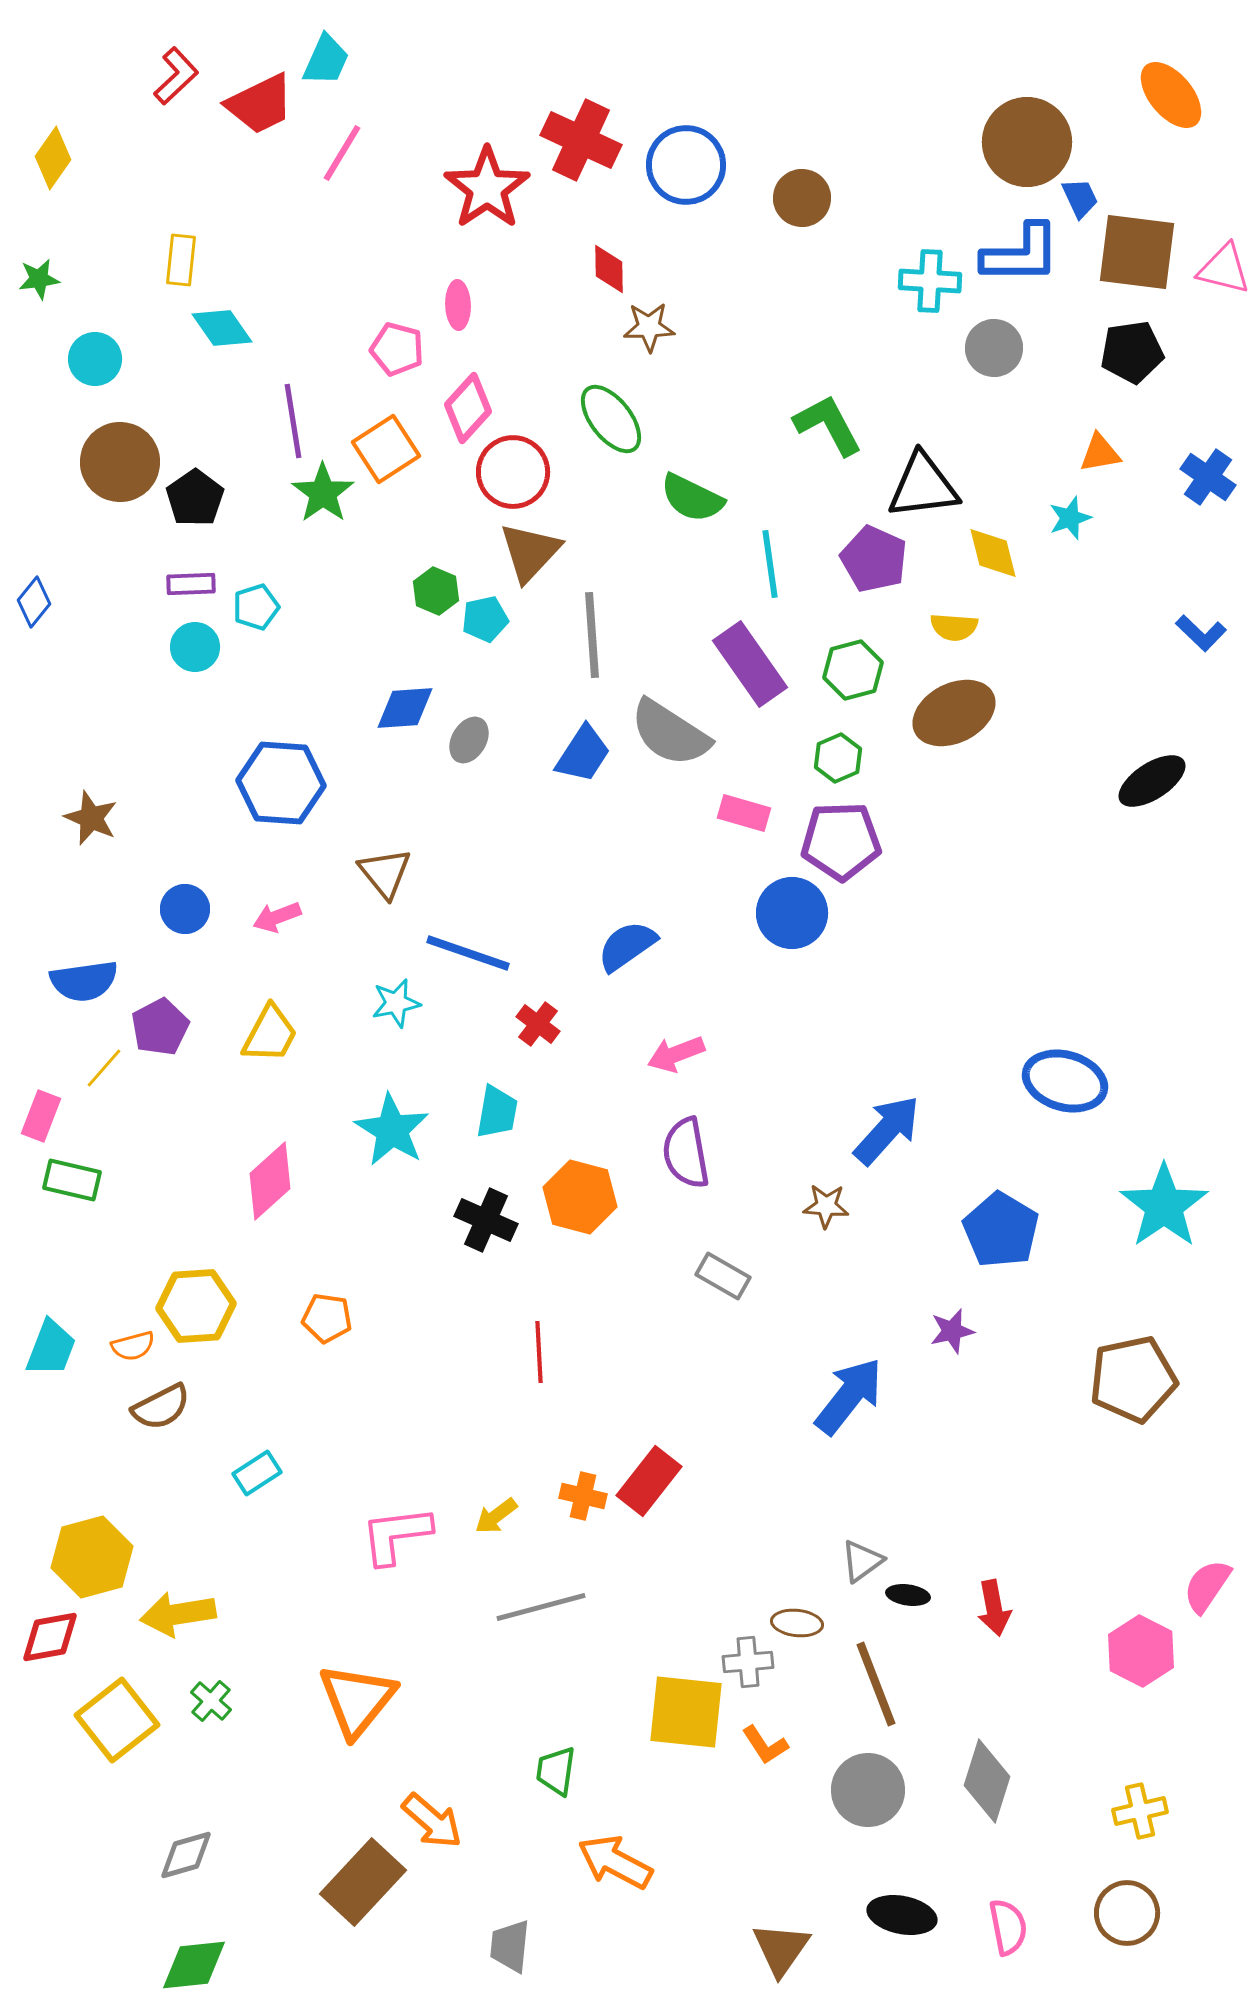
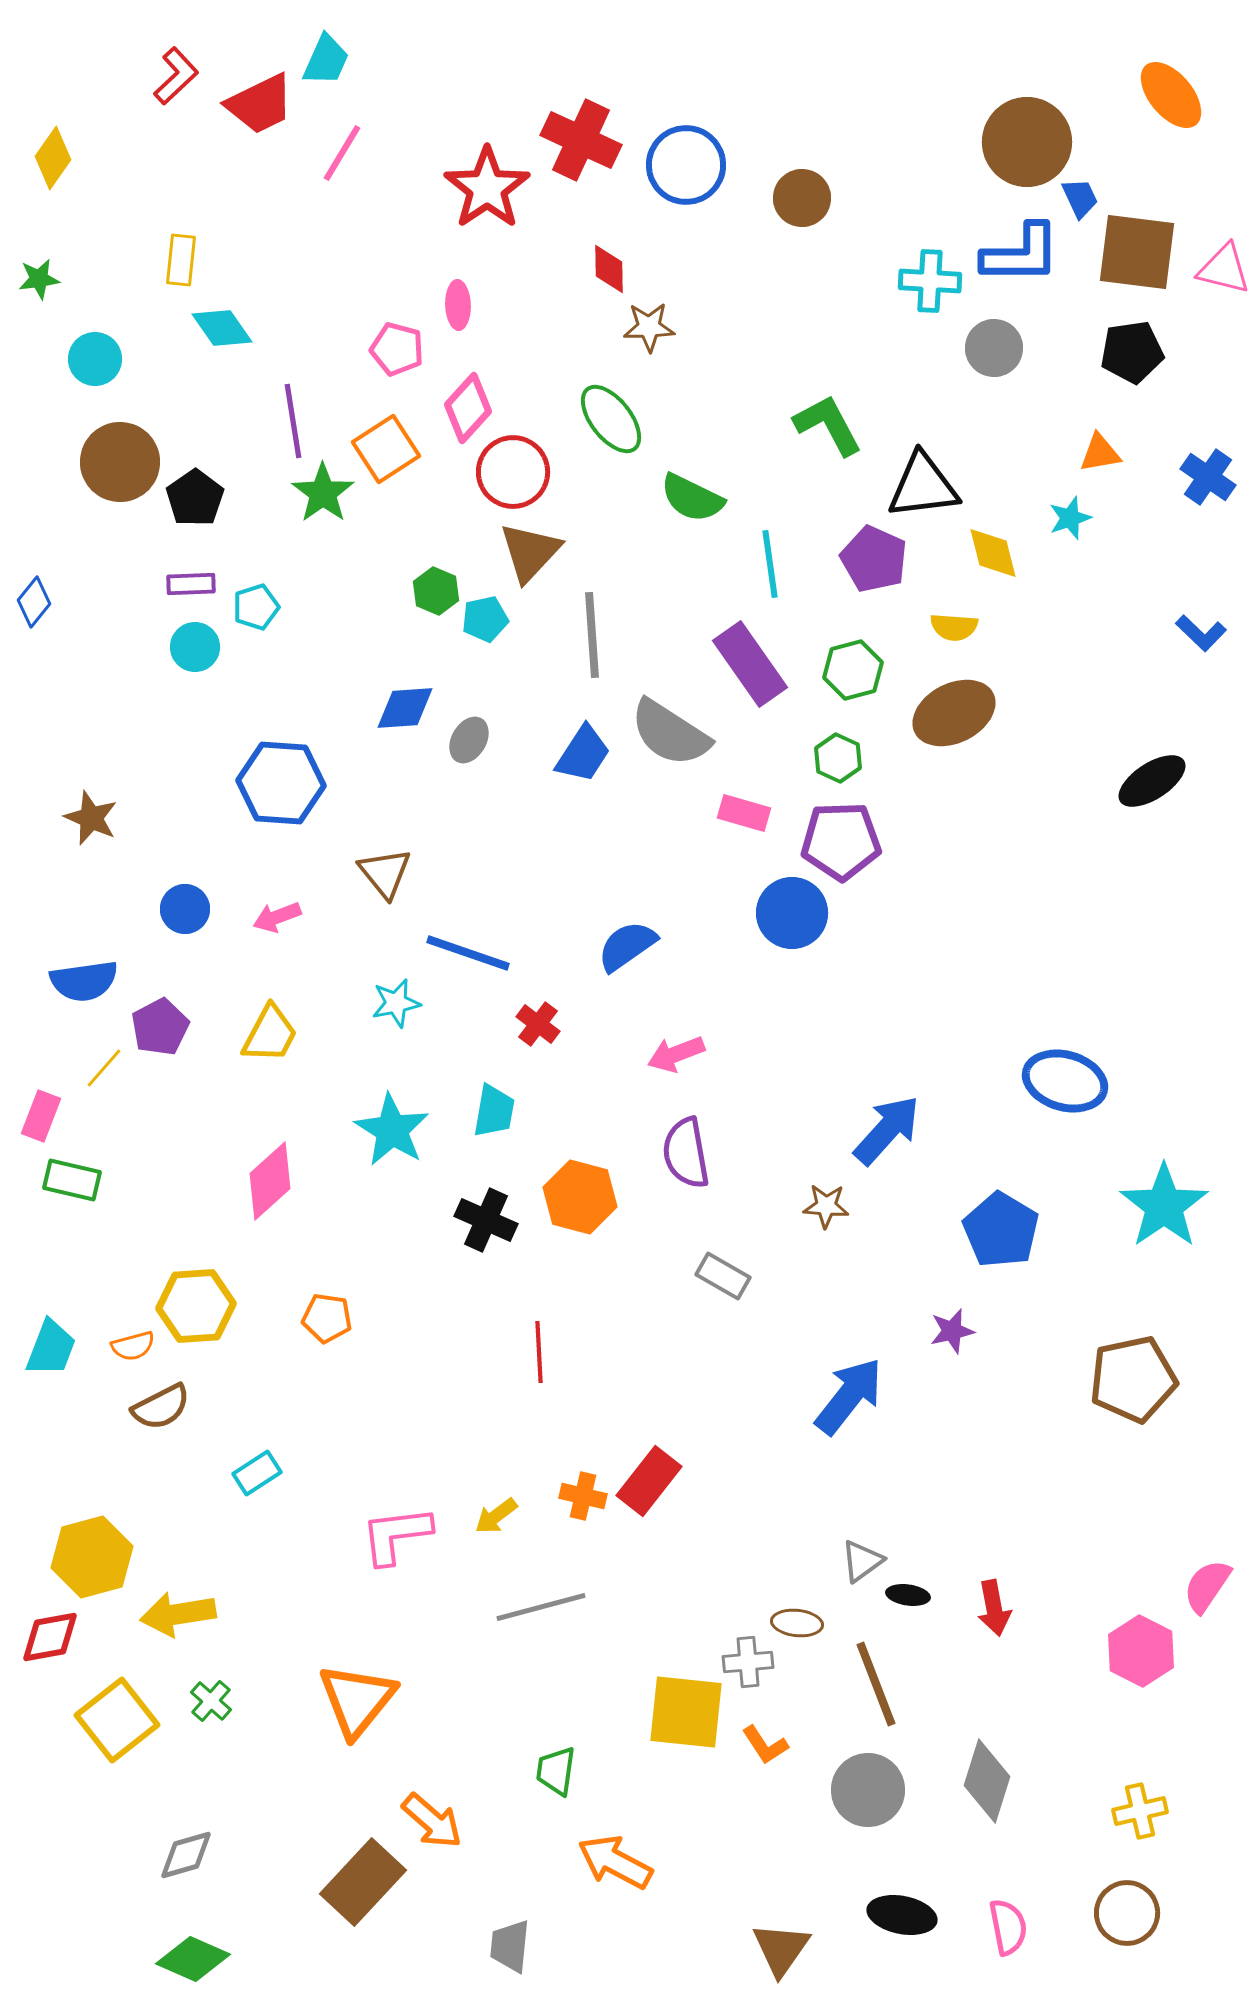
green hexagon at (838, 758): rotated 12 degrees counterclockwise
cyan trapezoid at (497, 1112): moved 3 px left, 1 px up
green diamond at (194, 1965): moved 1 px left, 6 px up; rotated 30 degrees clockwise
